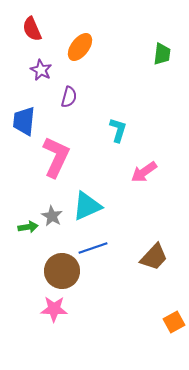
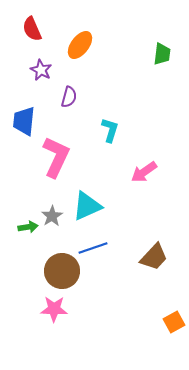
orange ellipse: moved 2 px up
cyan L-shape: moved 8 px left
gray star: rotated 10 degrees clockwise
